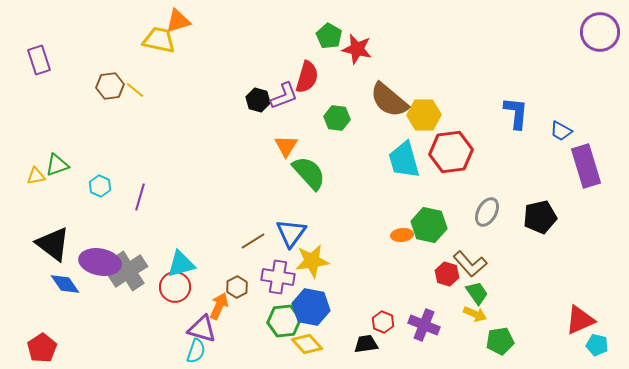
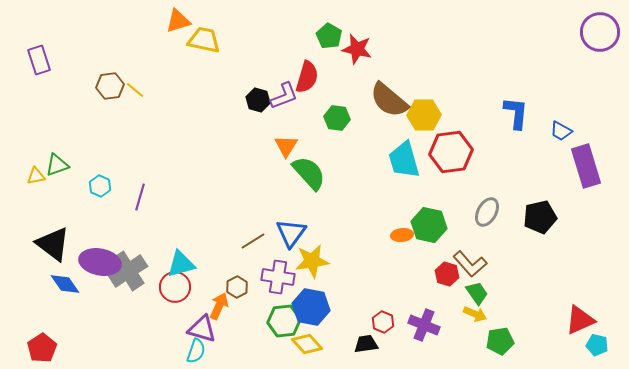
yellow trapezoid at (159, 40): moved 45 px right
